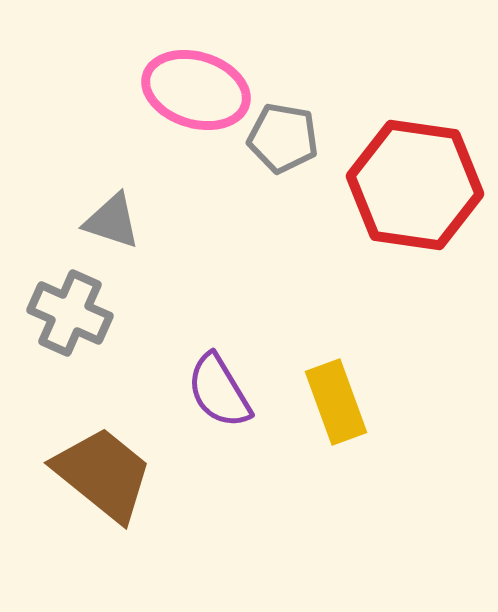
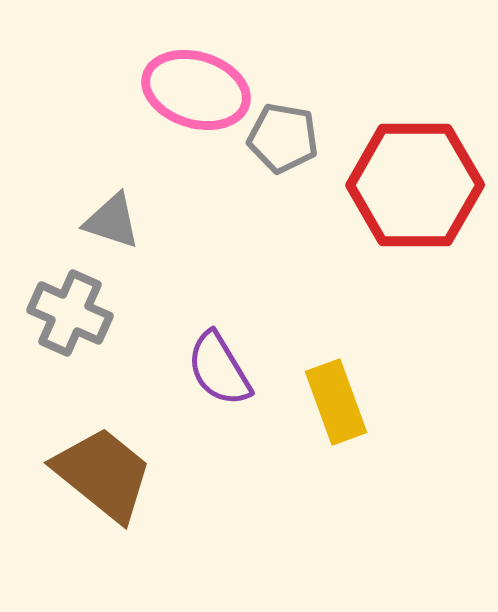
red hexagon: rotated 8 degrees counterclockwise
purple semicircle: moved 22 px up
